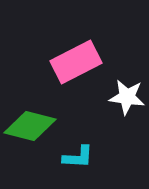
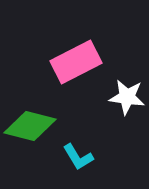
cyan L-shape: rotated 56 degrees clockwise
